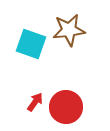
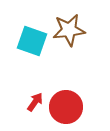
cyan square: moved 1 px right, 3 px up
